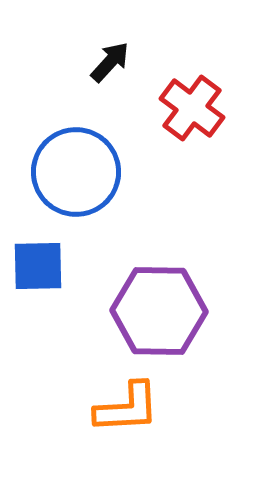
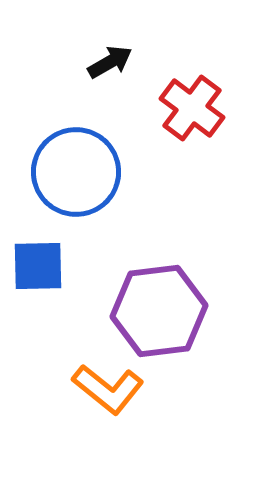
black arrow: rotated 18 degrees clockwise
purple hexagon: rotated 8 degrees counterclockwise
orange L-shape: moved 19 px left, 19 px up; rotated 42 degrees clockwise
